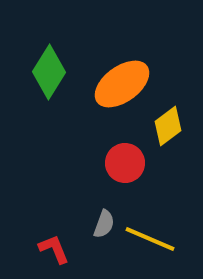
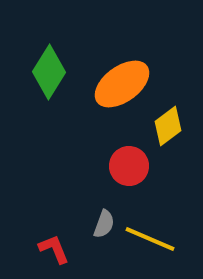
red circle: moved 4 px right, 3 px down
